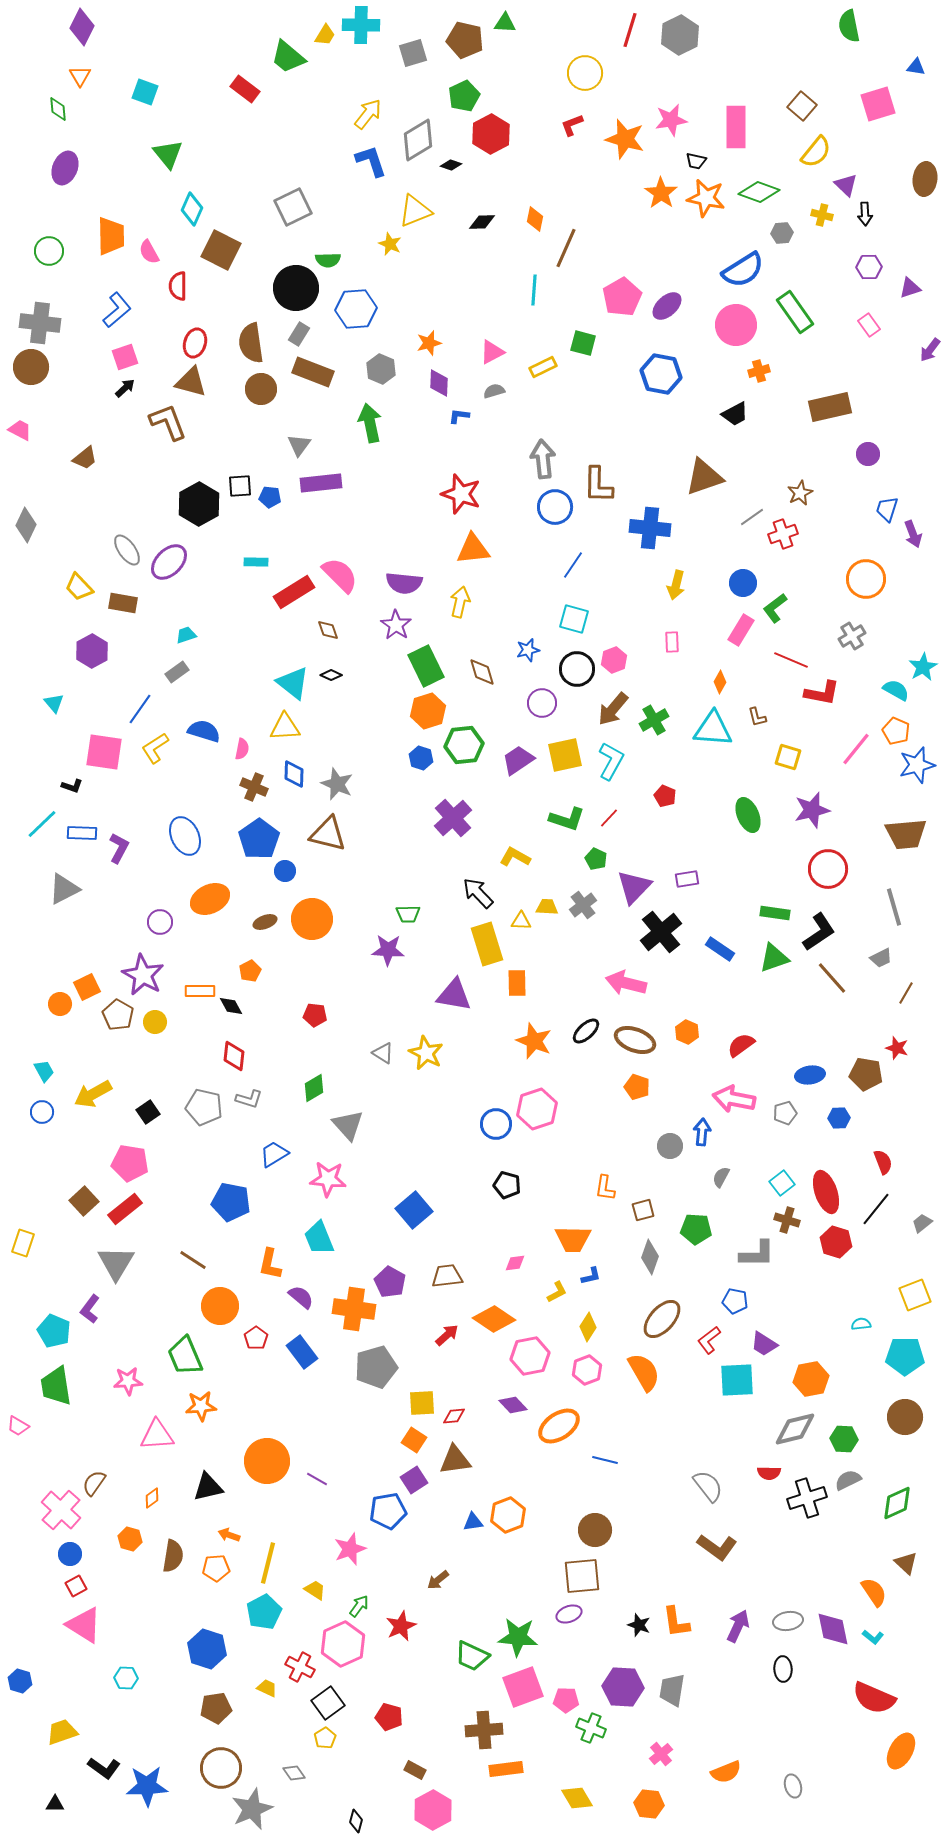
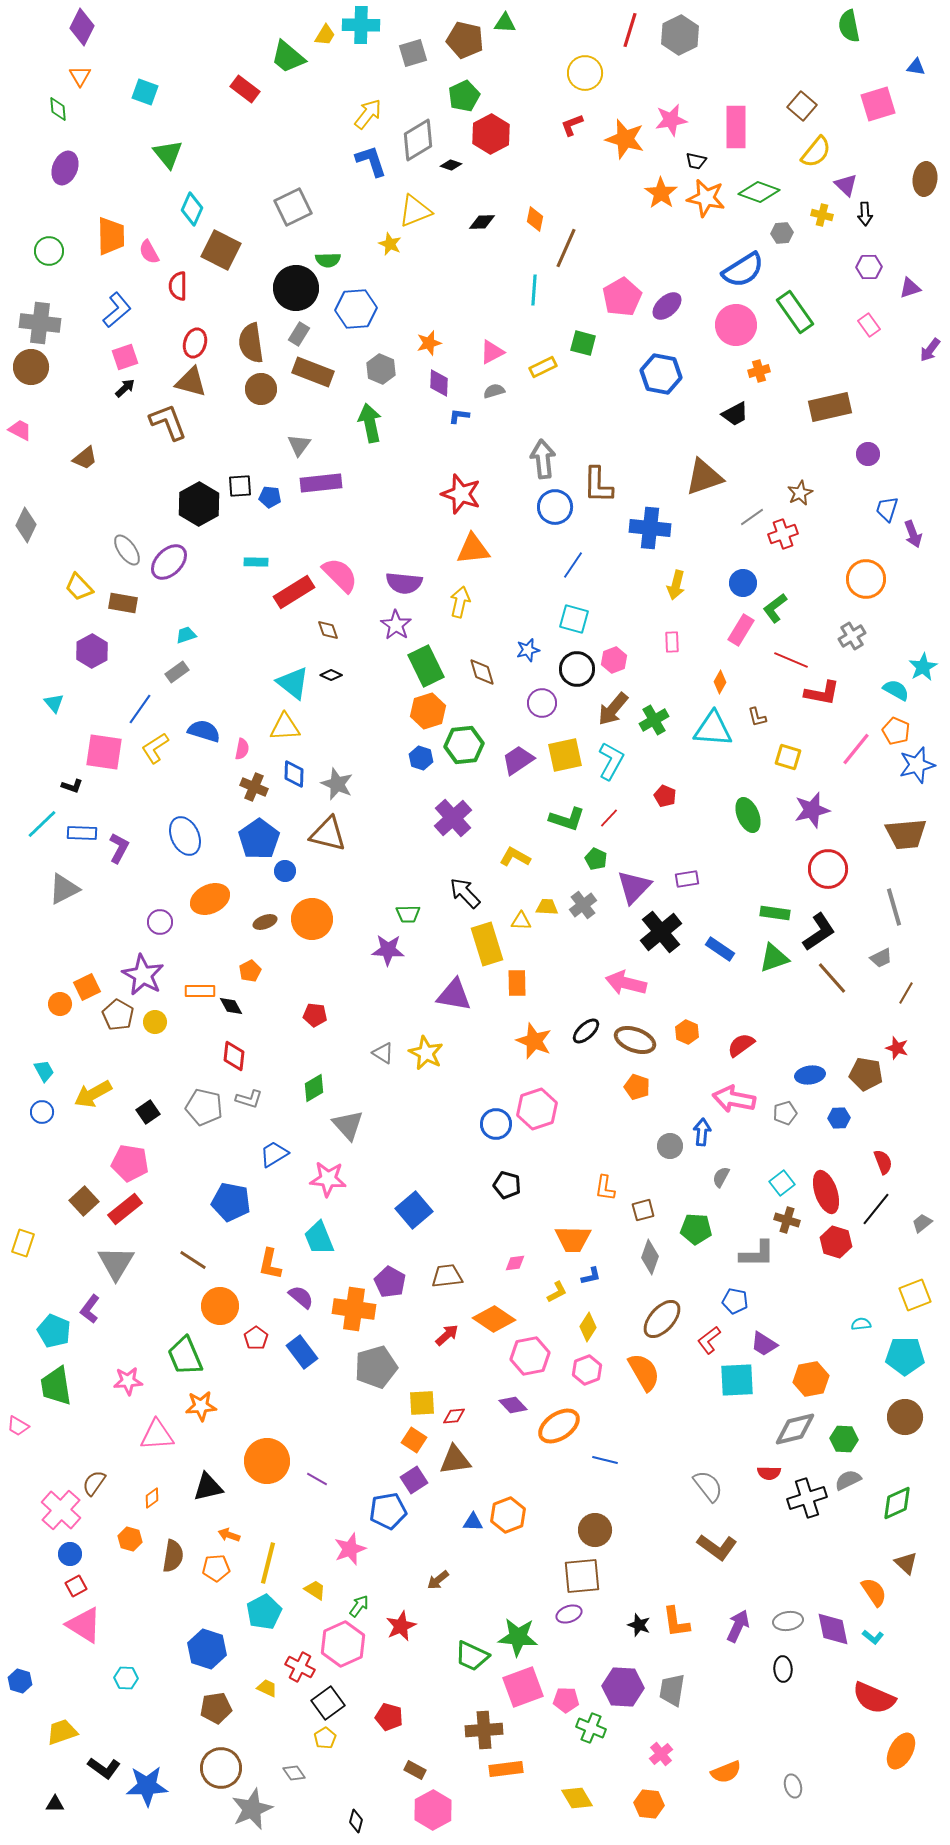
black arrow at (478, 893): moved 13 px left
blue triangle at (473, 1522): rotated 10 degrees clockwise
